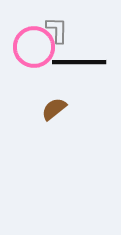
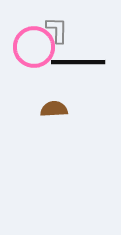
black line: moved 1 px left
brown semicircle: rotated 36 degrees clockwise
